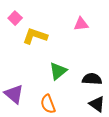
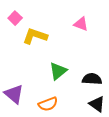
pink triangle: rotated 28 degrees clockwise
orange semicircle: rotated 90 degrees counterclockwise
